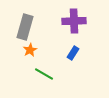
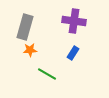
purple cross: rotated 10 degrees clockwise
orange star: rotated 24 degrees clockwise
green line: moved 3 px right
